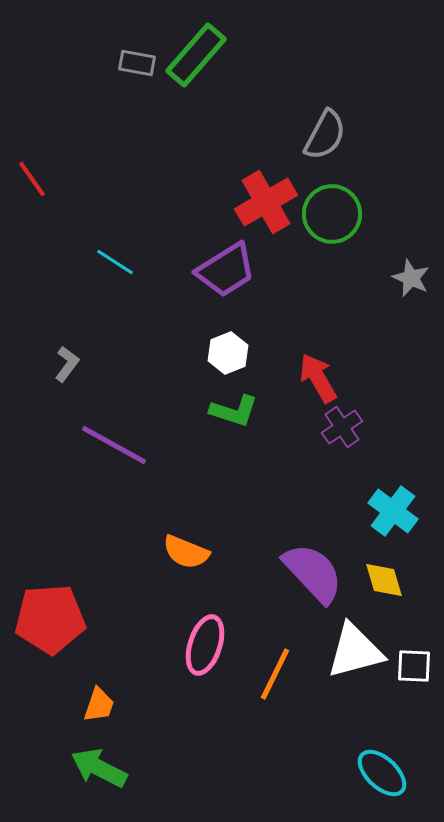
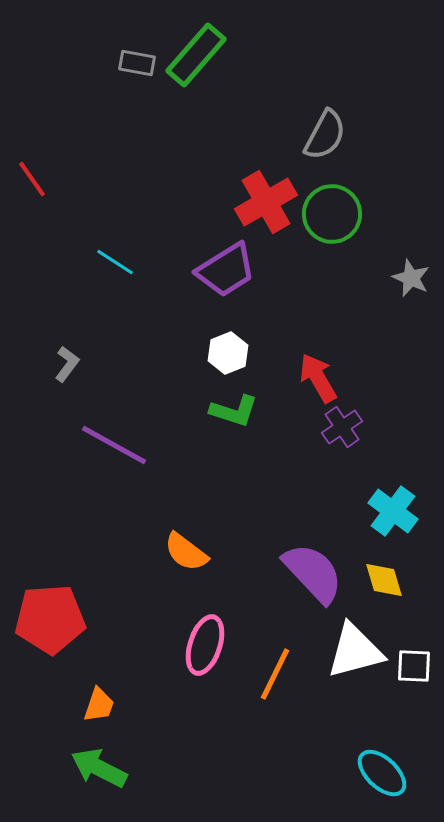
orange semicircle: rotated 15 degrees clockwise
